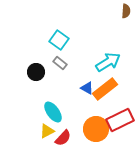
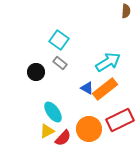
orange circle: moved 7 px left
